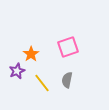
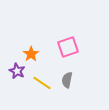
purple star: rotated 21 degrees counterclockwise
yellow line: rotated 18 degrees counterclockwise
